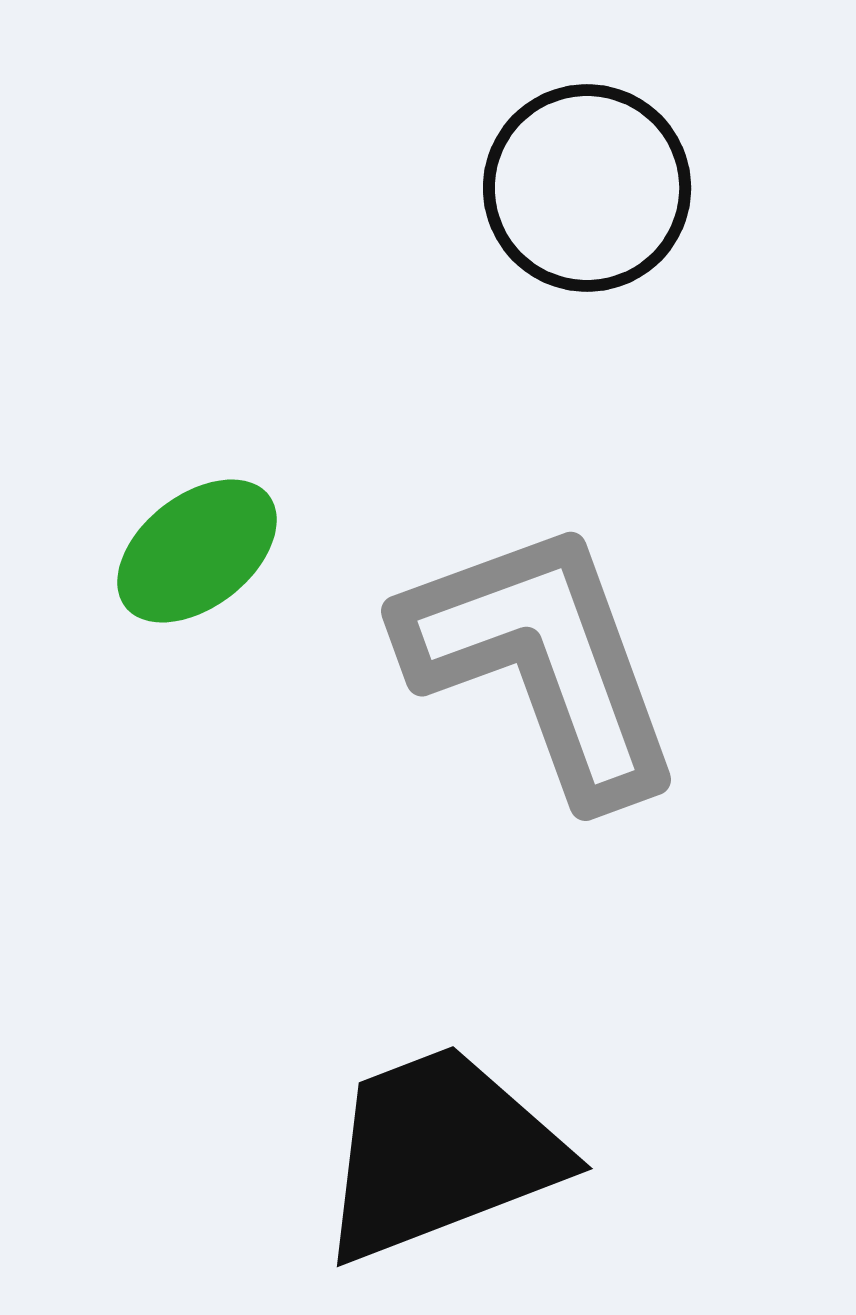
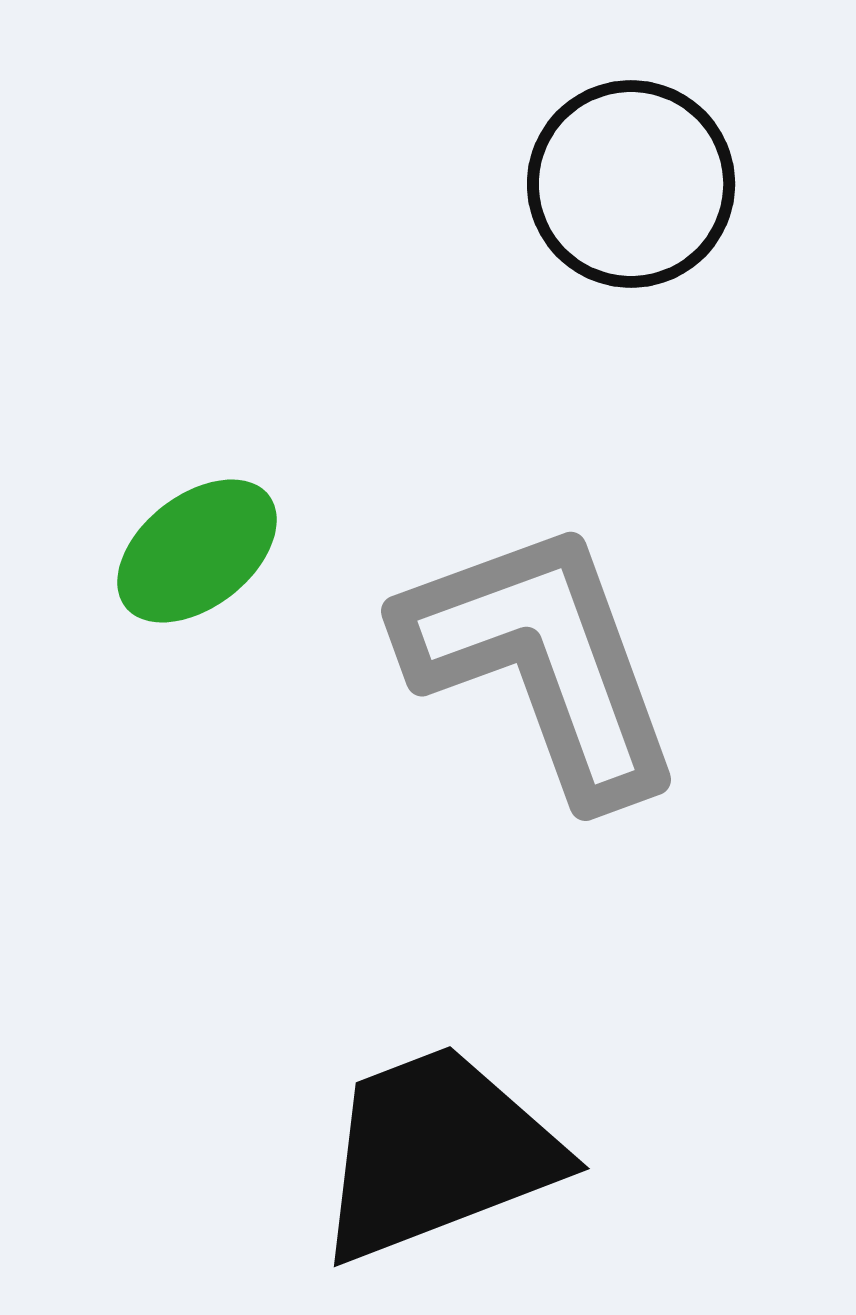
black circle: moved 44 px right, 4 px up
black trapezoid: moved 3 px left
